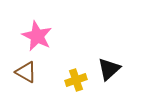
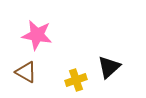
pink star: moved 1 px up; rotated 16 degrees counterclockwise
black triangle: moved 2 px up
